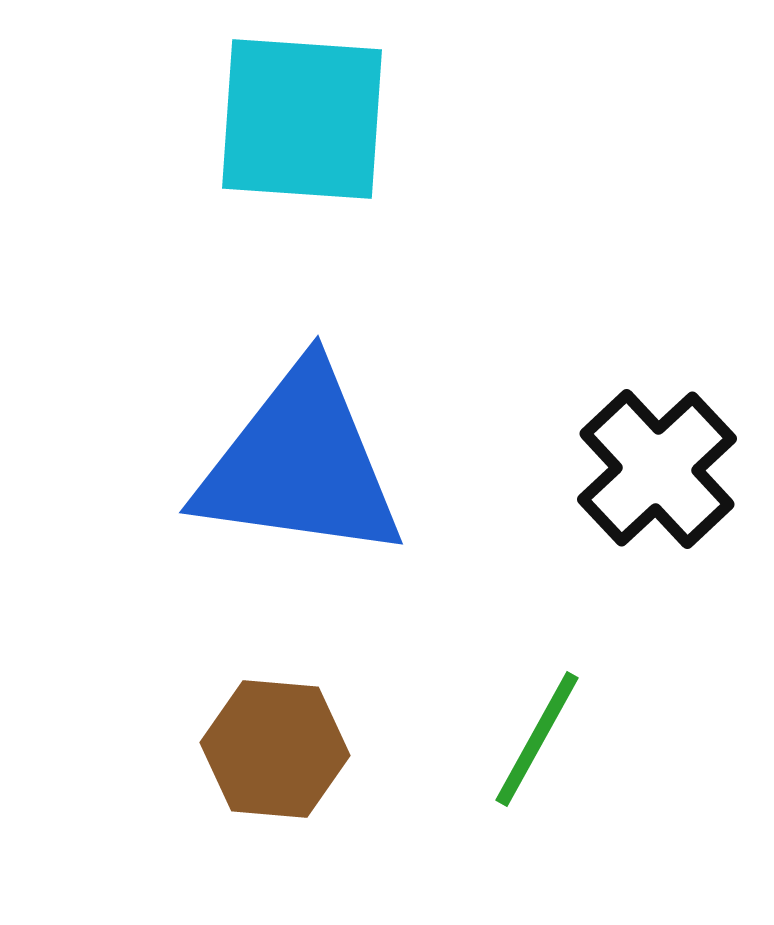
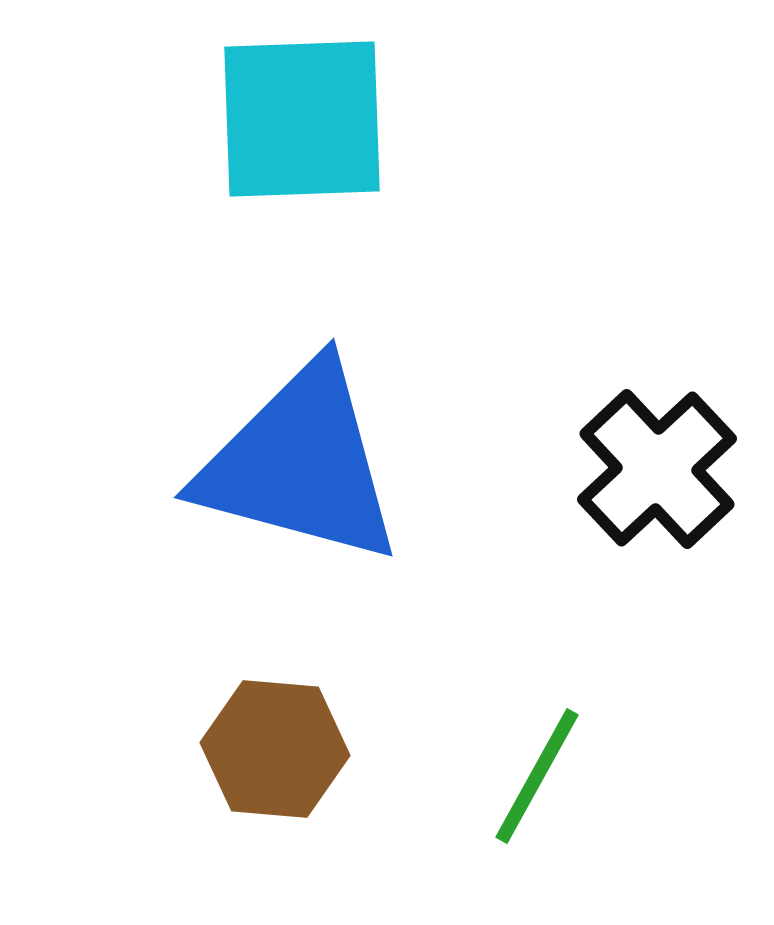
cyan square: rotated 6 degrees counterclockwise
blue triangle: rotated 7 degrees clockwise
green line: moved 37 px down
